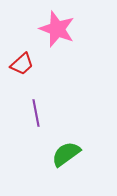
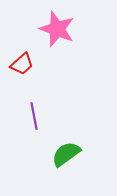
purple line: moved 2 px left, 3 px down
